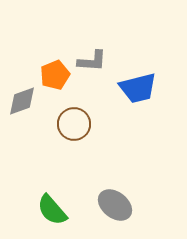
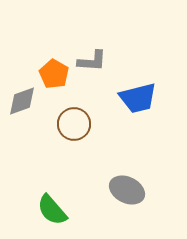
orange pentagon: moved 1 px left, 1 px up; rotated 20 degrees counterclockwise
blue trapezoid: moved 10 px down
gray ellipse: moved 12 px right, 15 px up; rotated 12 degrees counterclockwise
